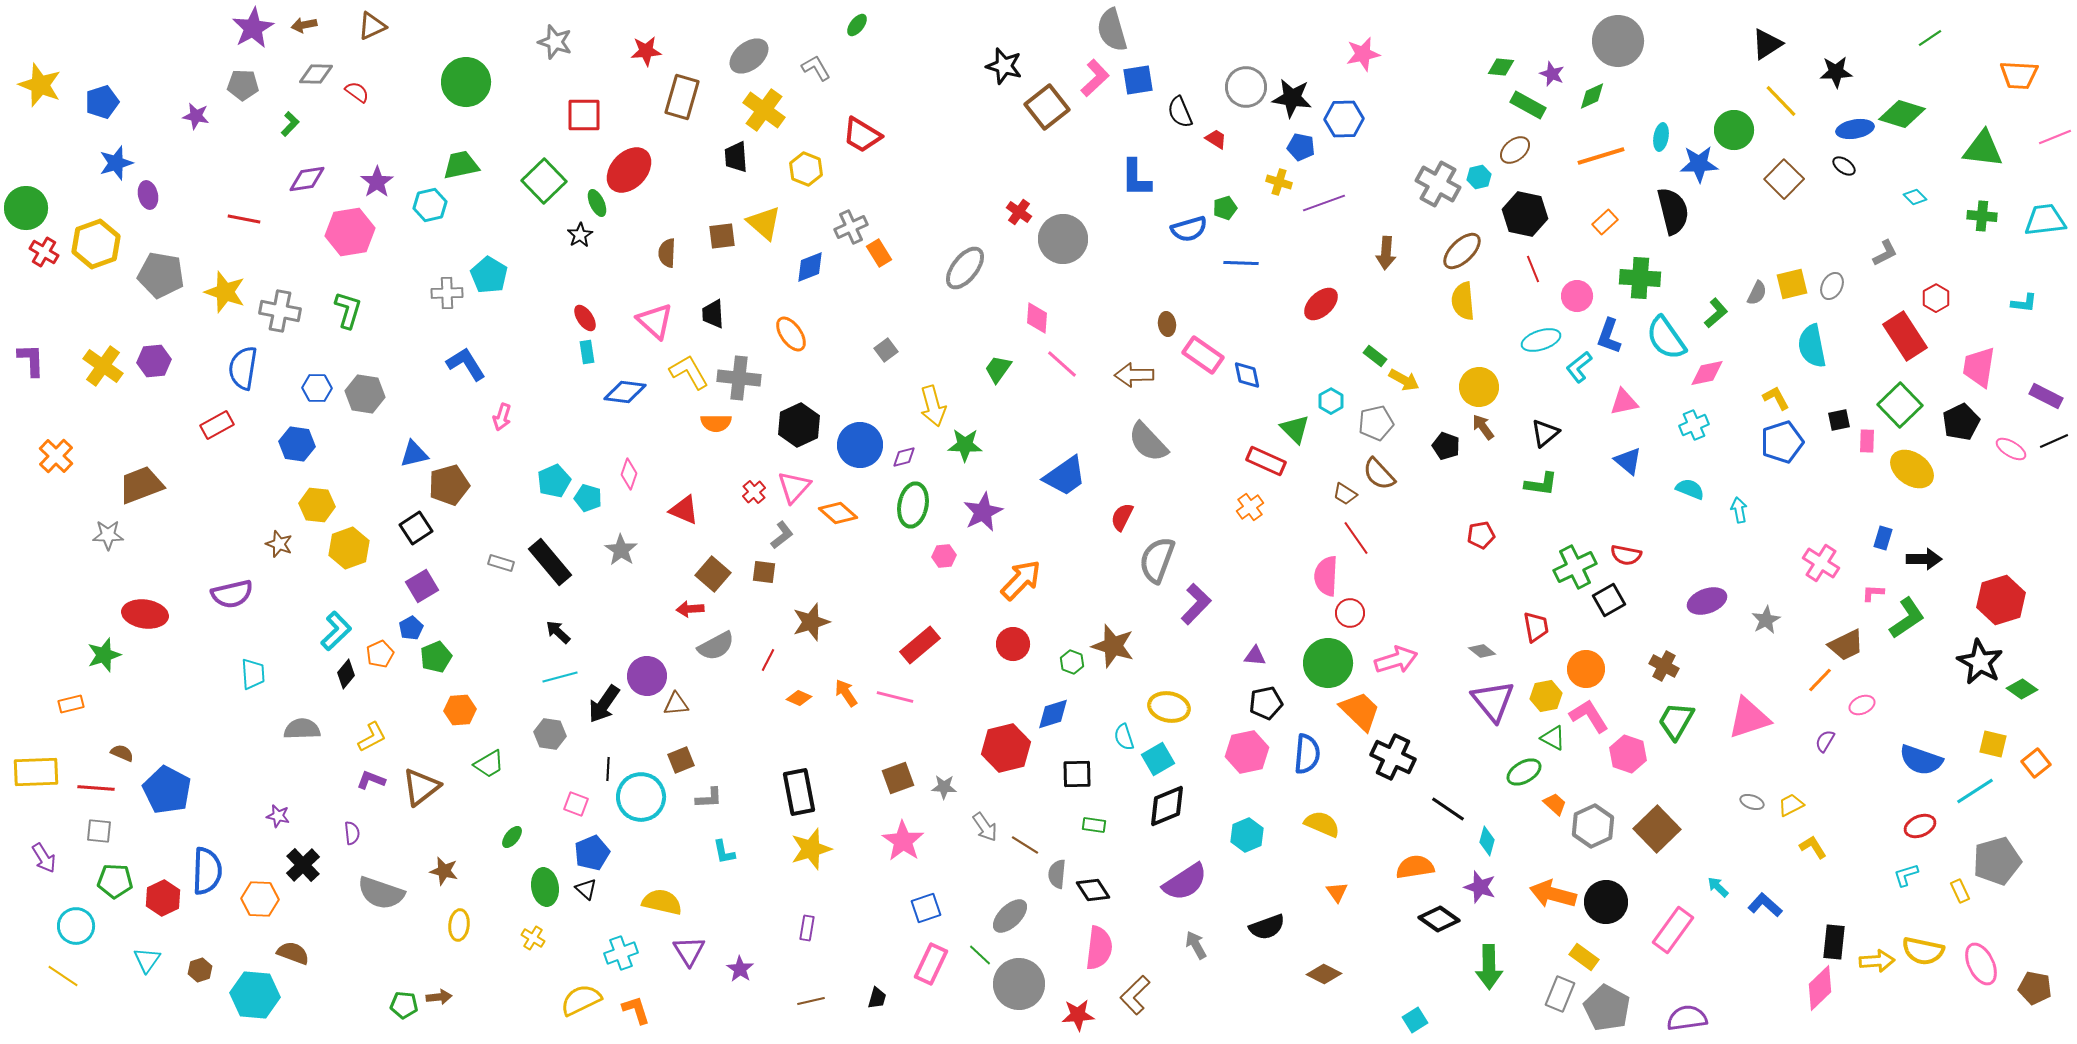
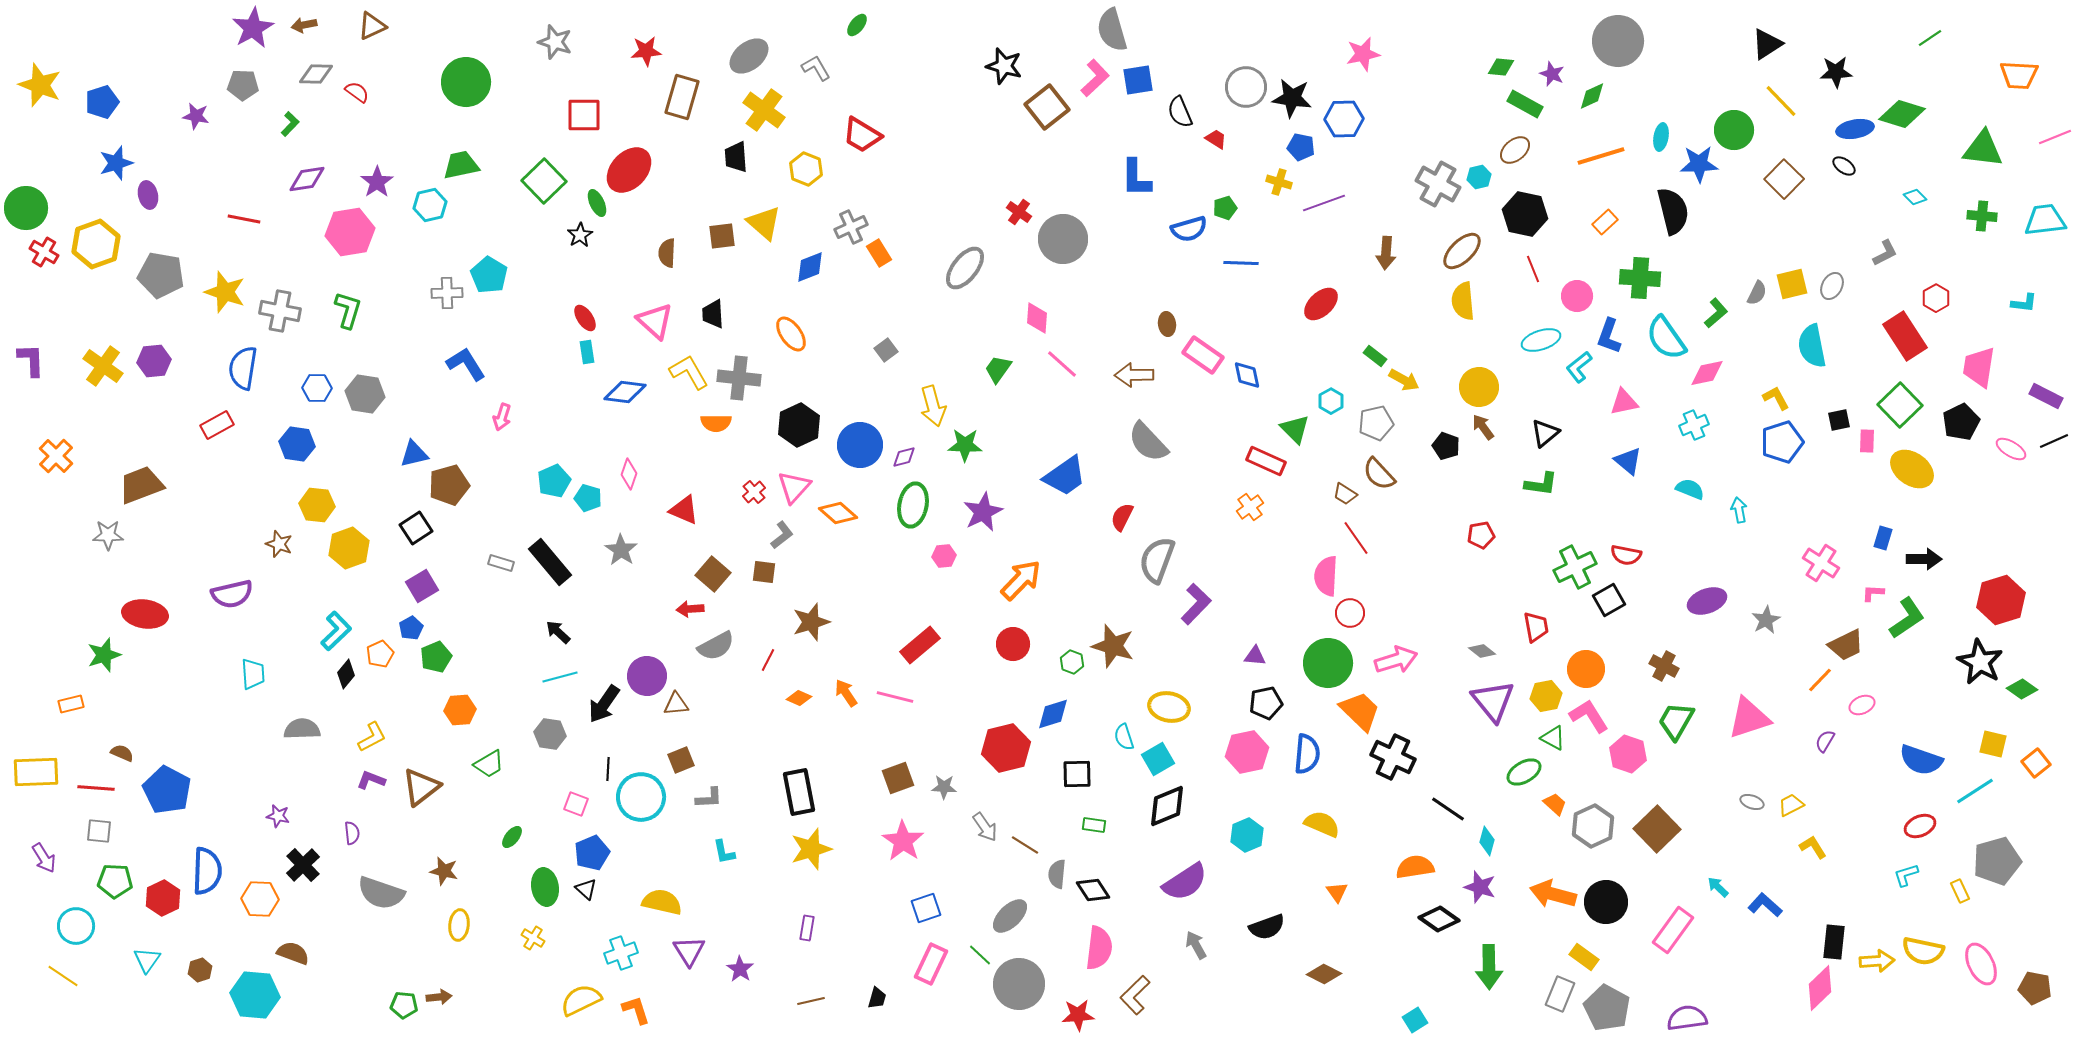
green rectangle at (1528, 105): moved 3 px left, 1 px up
